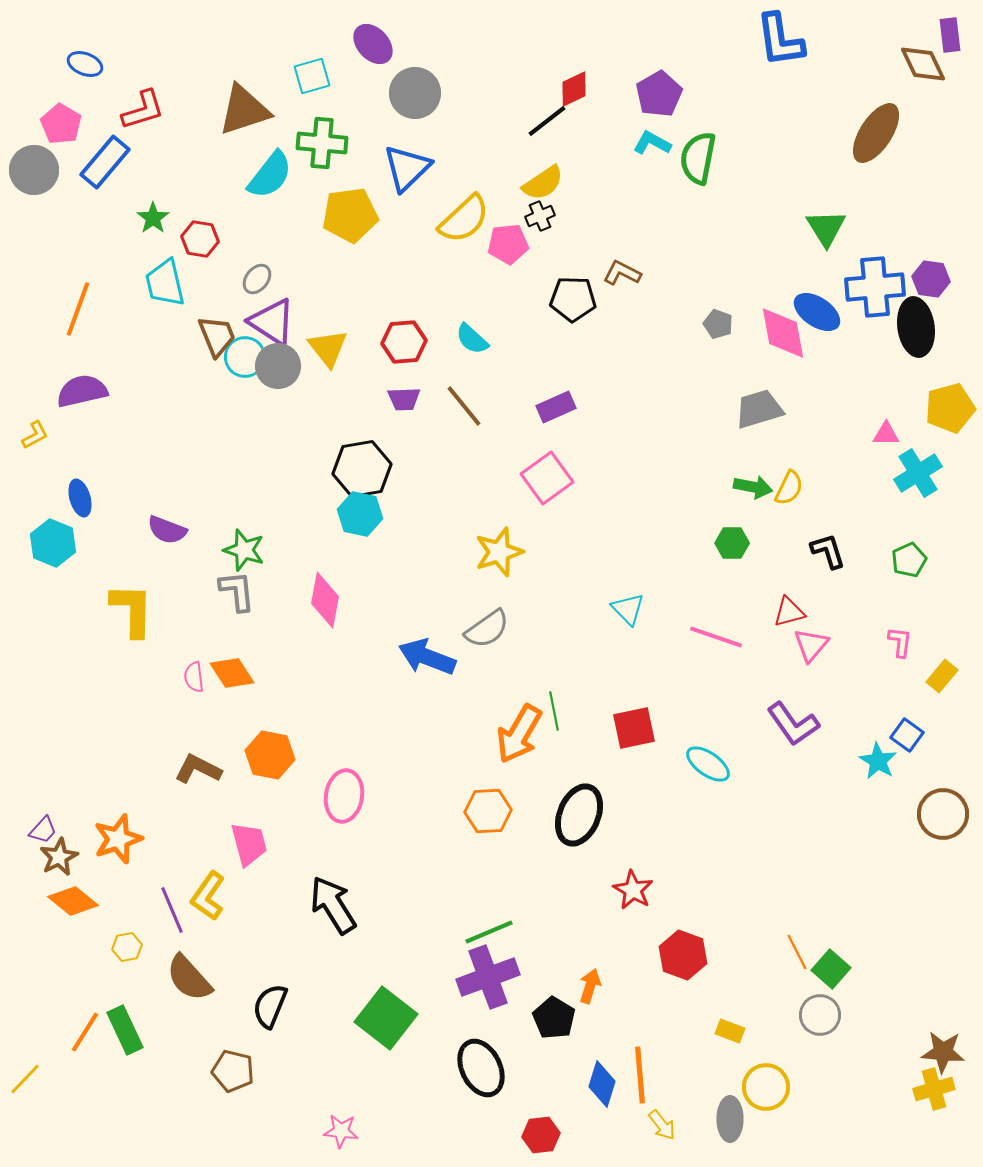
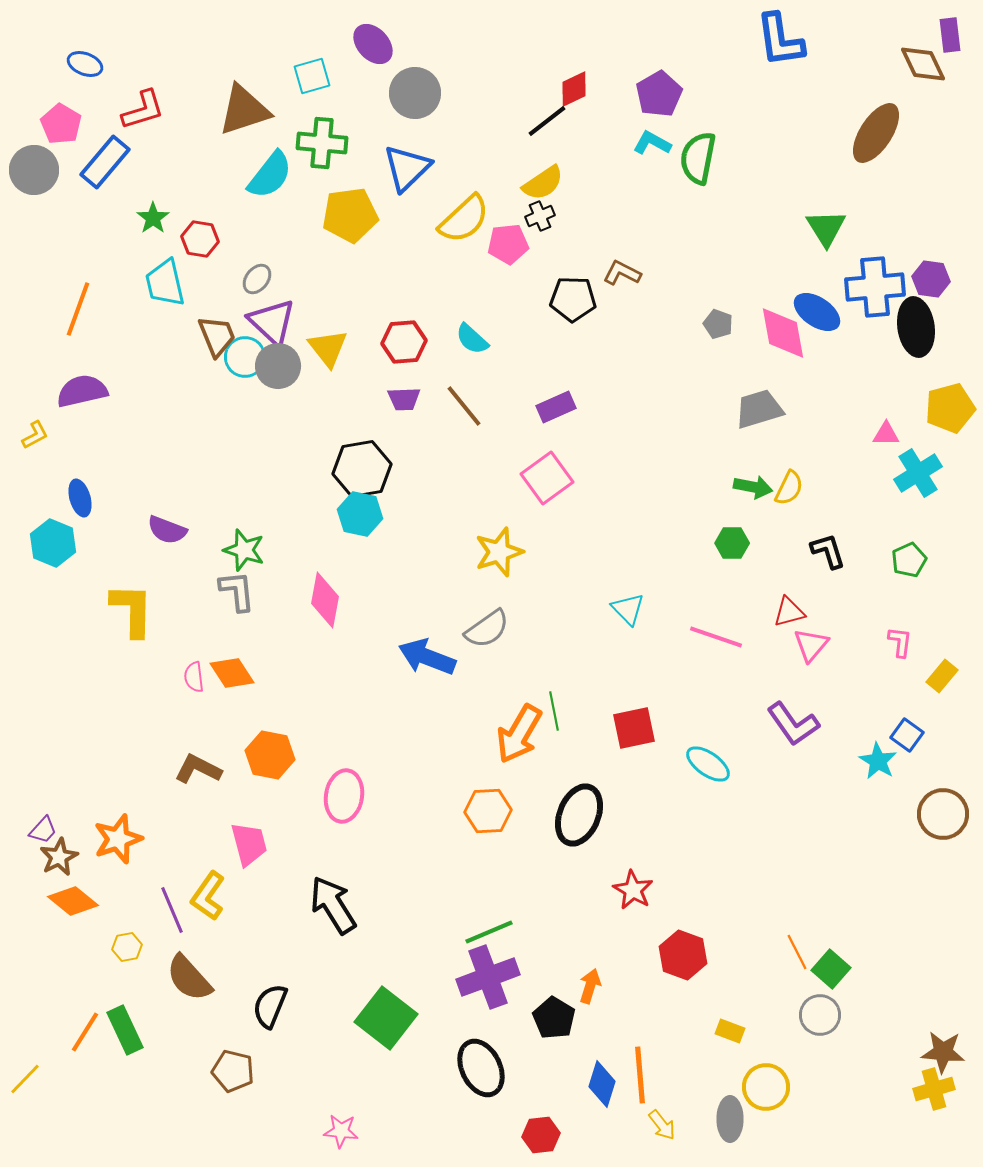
purple triangle at (272, 322): rotated 10 degrees clockwise
